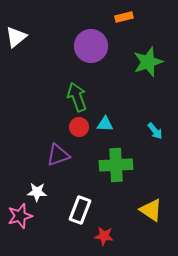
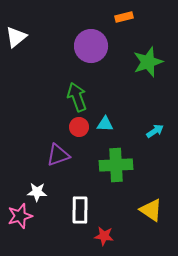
cyan arrow: rotated 84 degrees counterclockwise
white rectangle: rotated 20 degrees counterclockwise
